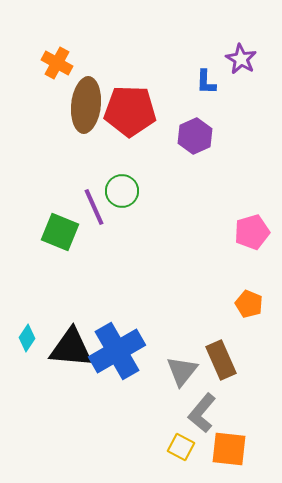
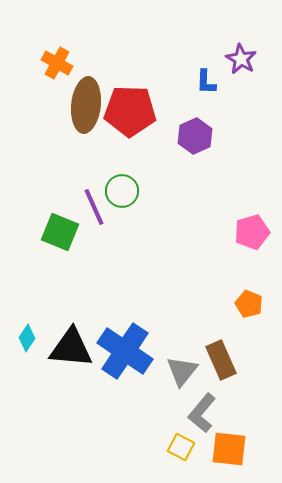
blue cross: moved 8 px right; rotated 26 degrees counterclockwise
